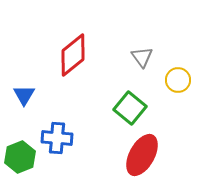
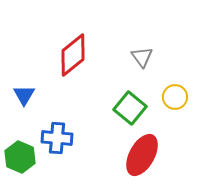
yellow circle: moved 3 px left, 17 px down
green hexagon: rotated 16 degrees counterclockwise
